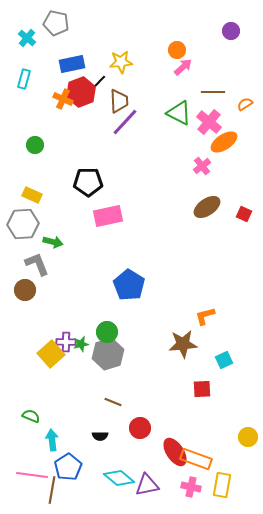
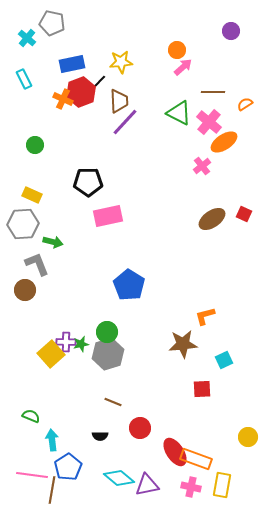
gray pentagon at (56, 23): moved 4 px left
cyan rectangle at (24, 79): rotated 42 degrees counterclockwise
brown ellipse at (207, 207): moved 5 px right, 12 px down
